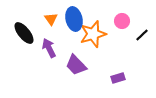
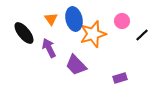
purple rectangle: moved 2 px right
